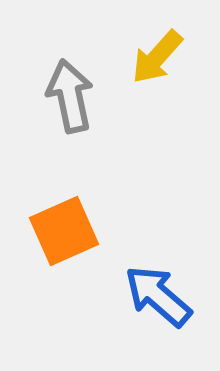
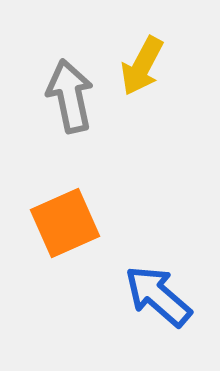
yellow arrow: moved 15 px left, 9 px down; rotated 14 degrees counterclockwise
orange square: moved 1 px right, 8 px up
